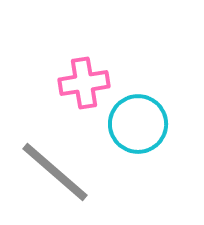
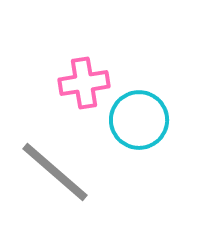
cyan circle: moved 1 px right, 4 px up
